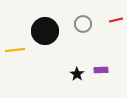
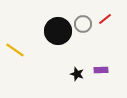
red line: moved 11 px left, 1 px up; rotated 24 degrees counterclockwise
black circle: moved 13 px right
yellow line: rotated 42 degrees clockwise
black star: rotated 16 degrees counterclockwise
